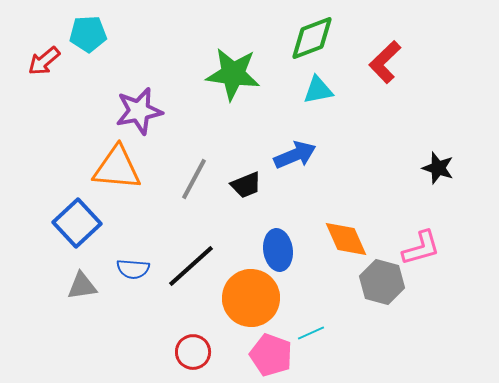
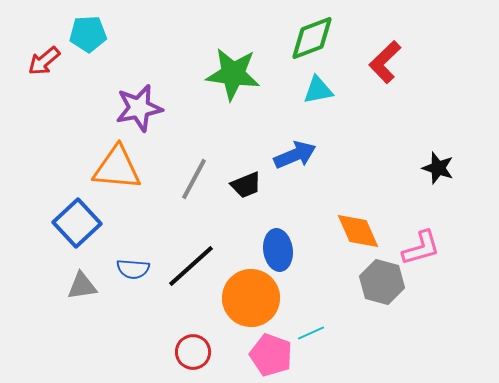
purple star: moved 3 px up
orange diamond: moved 12 px right, 8 px up
